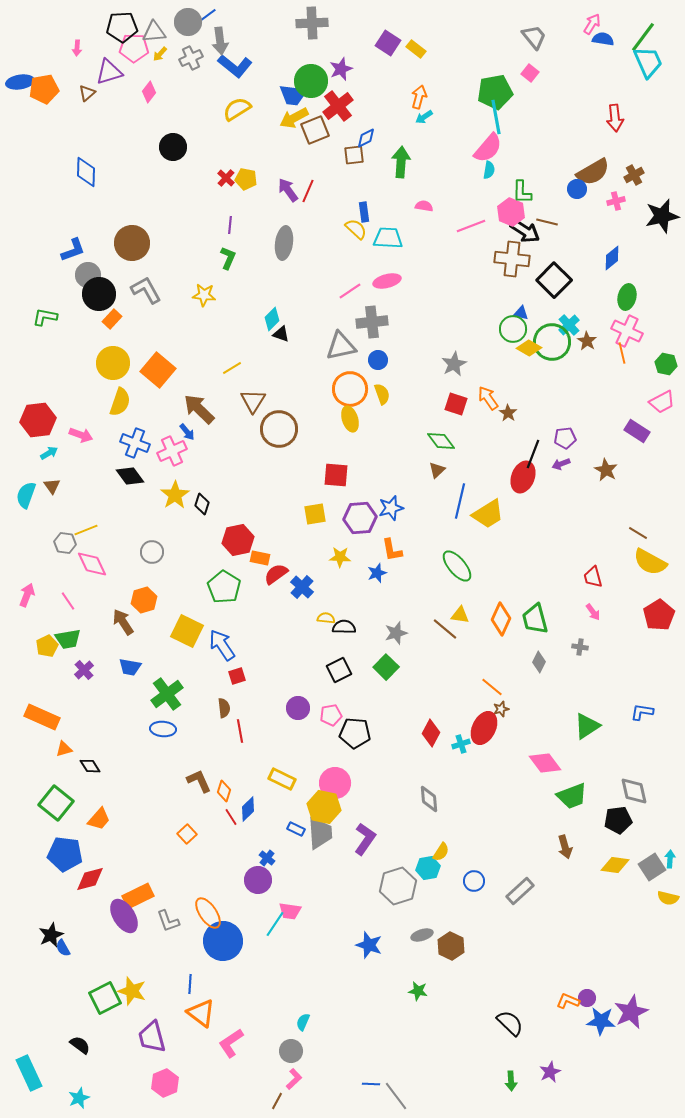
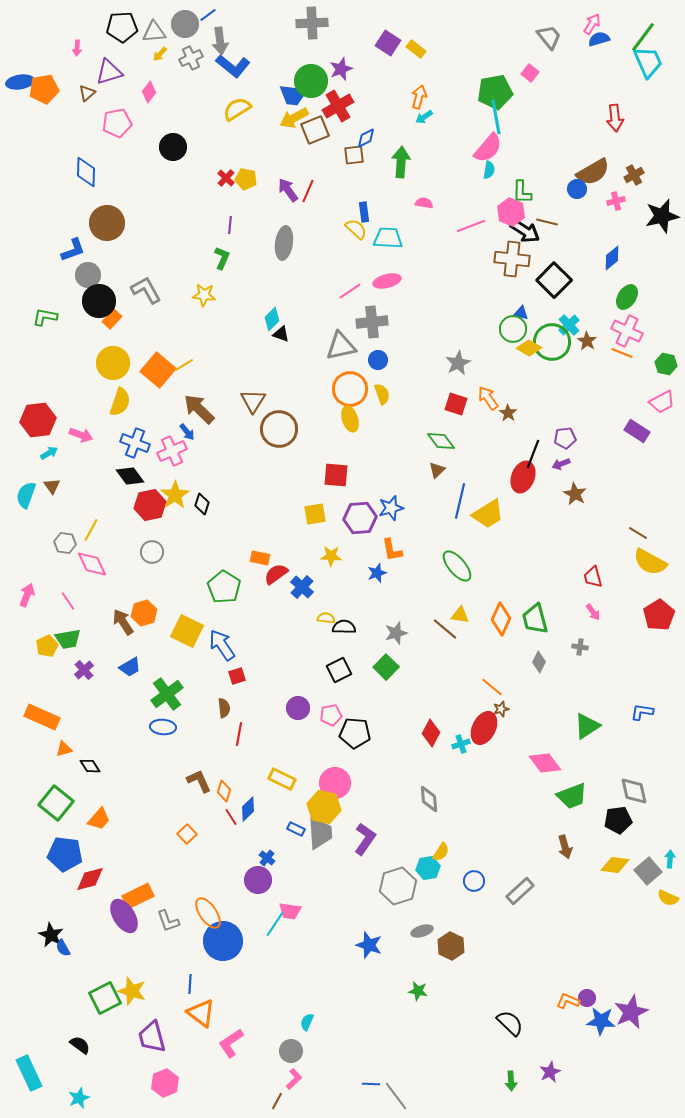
gray circle at (188, 22): moved 3 px left, 2 px down
gray trapezoid at (534, 37): moved 15 px right
blue semicircle at (603, 39): moved 4 px left; rotated 25 degrees counterclockwise
pink pentagon at (134, 48): moved 17 px left, 75 px down; rotated 12 degrees counterclockwise
blue L-shape at (235, 66): moved 2 px left
red cross at (338, 106): rotated 8 degrees clockwise
pink semicircle at (424, 206): moved 3 px up
brown circle at (132, 243): moved 25 px left, 20 px up
green L-shape at (228, 258): moved 6 px left
black circle at (99, 294): moved 7 px down
green ellipse at (627, 297): rotated 20 degrees clockwise
orange line at (622, 353): rotated 55 degrees counterclockwise
gray star at (454, 364): moved 4 px right, 1 px up
yellow line at (232, 368): moved 48 px left, 3 px up
brown star at (606, 470): moved 31 px left, 24 px down
yellow line at (86, 530): moved 5 px right; rotated 40 degrees counterclockwise
red hexagon at (238, 540): moved 88 px left, 35 px up
yellow star at (340, 557): moved 9 px left, 1 px up
orange hexagon at (144, 600): moved 13 px down
blue trapezoid at (130, 667): rotated 40 degrees counterclockwise
blue ellipse at (163, 729): moved 2 px up
red line at (240, 731): moved 1 px left, 3 px down; rotated 20 degrees clockwise
gray square at (652, 867): moved 4 px left, 4 px down; rotated 8 degrees counterclockwise
yellow semicircle at (668, 898): rotated 10 degrees clockwise
black star at (51, 935): rotated 20 degrees counterclockwise
gray ellipse at (422, 935): moved 4 px up
cyan semicircle at (303, 1022): moved 4 px right
